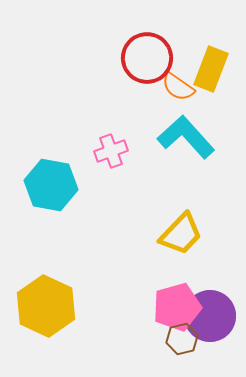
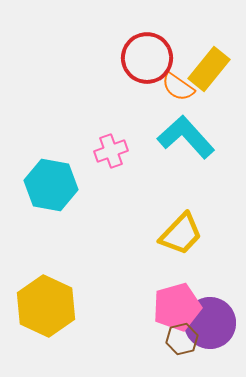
yellow rectangle: moved 2 px left; rotated 18 degrees clockwise
purple circle: moved 7 px down
